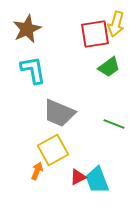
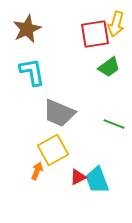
cyan L-shape: moved 1 px left, 2 px down
